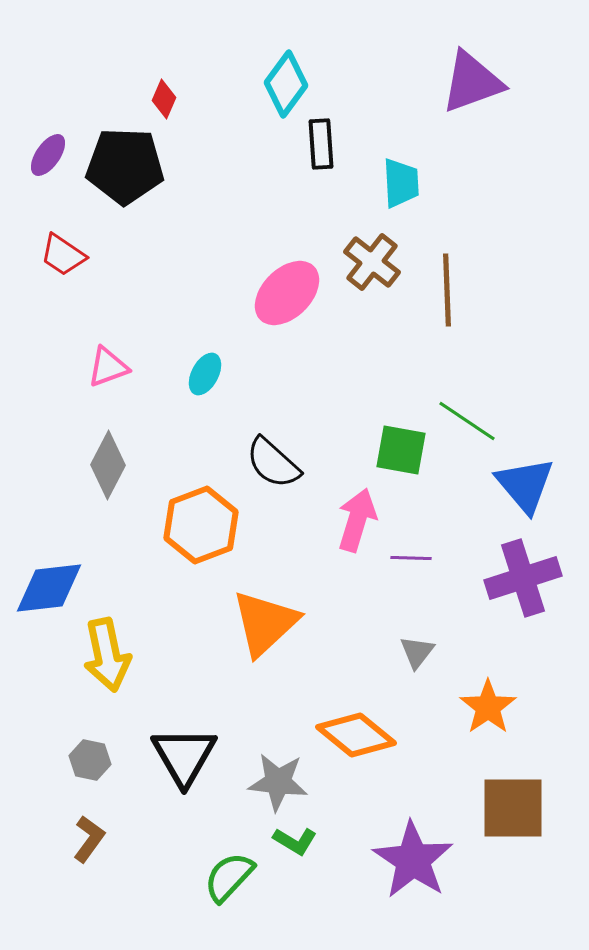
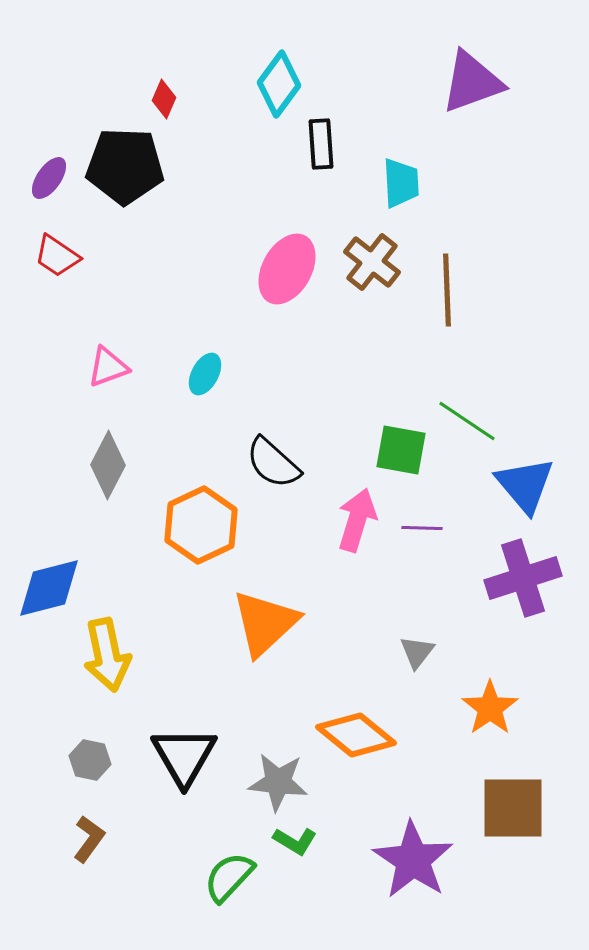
cyan diamond: moved 7 px left
purple ellipse: moved 1 px right, 23 px down
red trapezoid: moved 6 px left, 1 px down
pink ellipse: moved 24 px up; rotated 16 degrees counterclockwise
orange hexagon: rotated 4 degrees counterclockwise
purple line: moved 11 px right, 30 px up
blue diamond: rotated 8 degrees counterclockwise
orange star: moved 2 px right, 1 px down
